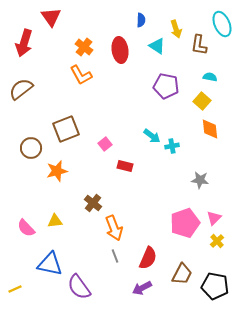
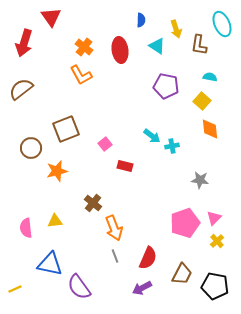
pink semicircle: rotated 36 degrees clockwise
